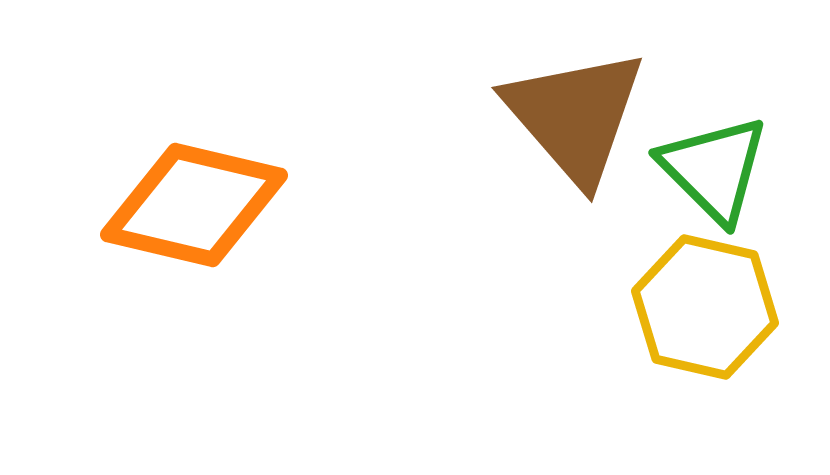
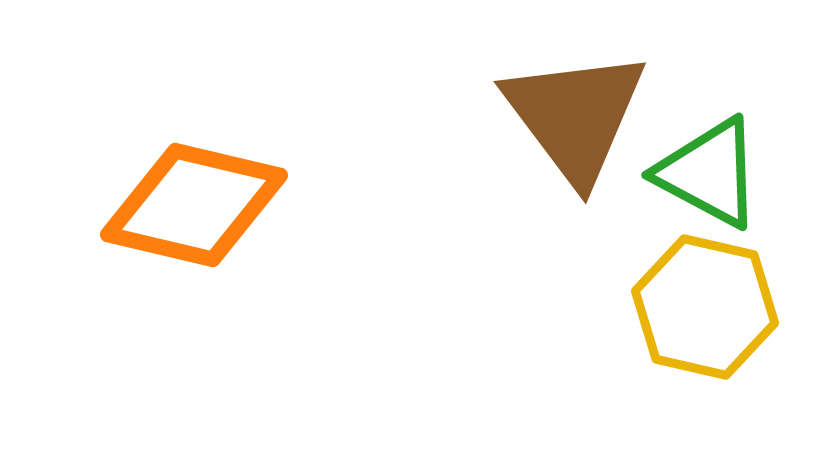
brown triangle: rotated 4 degrees clockwise
green triangle: moved 5 px left, 4 px down; rotated 17 degrees counterclockwise
